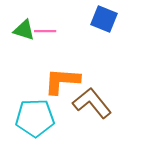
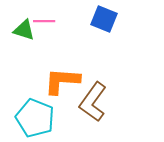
pink line: moved 1 px left, 10 px up
brown L-shape: moved 1 px right, 1 px up; rotated 105 degrees counterclockwise
cyan pentagon: rotated 24 degrees clockwise
